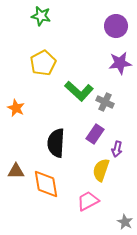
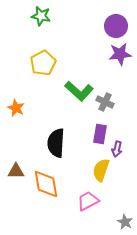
purple star: moved 9 px up
purple rectangle: moved 5 px right; rotated 24 degrees counterclockwise
